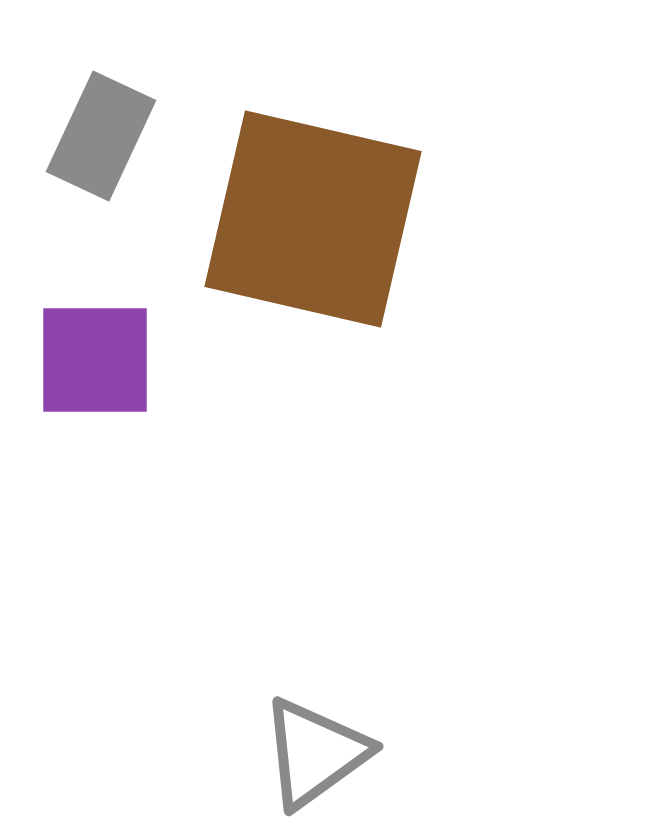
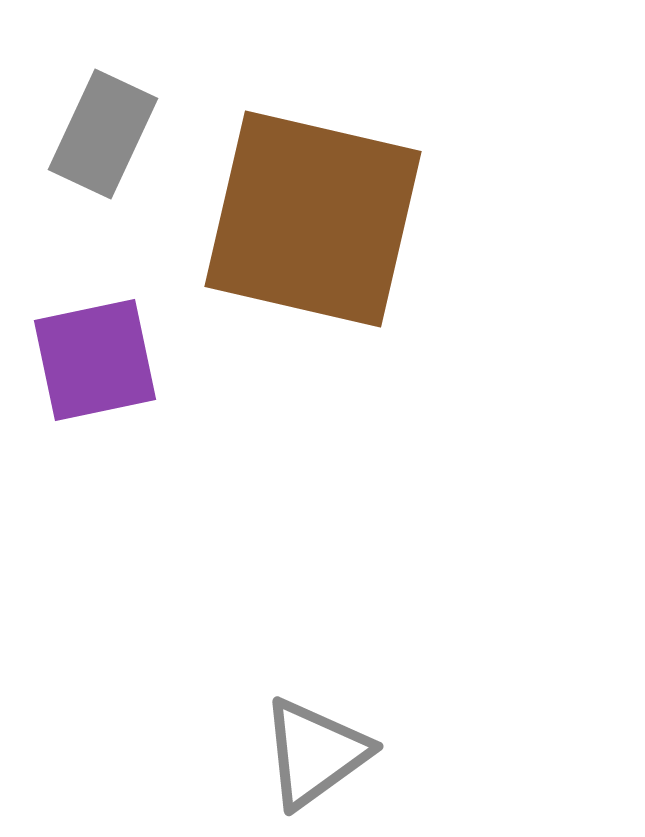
gray rectangle: moved 2 px right, 2 px up
purple square: rotated 12 degrees counterclockwise
